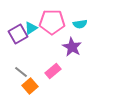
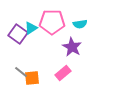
purple square: rotated 24 degrees counterclockwise
pink rectangle: moved 10 px right, 2 px down
orange square: moved 2 px right, 8 px up; rotated 35 degrees clockwise
